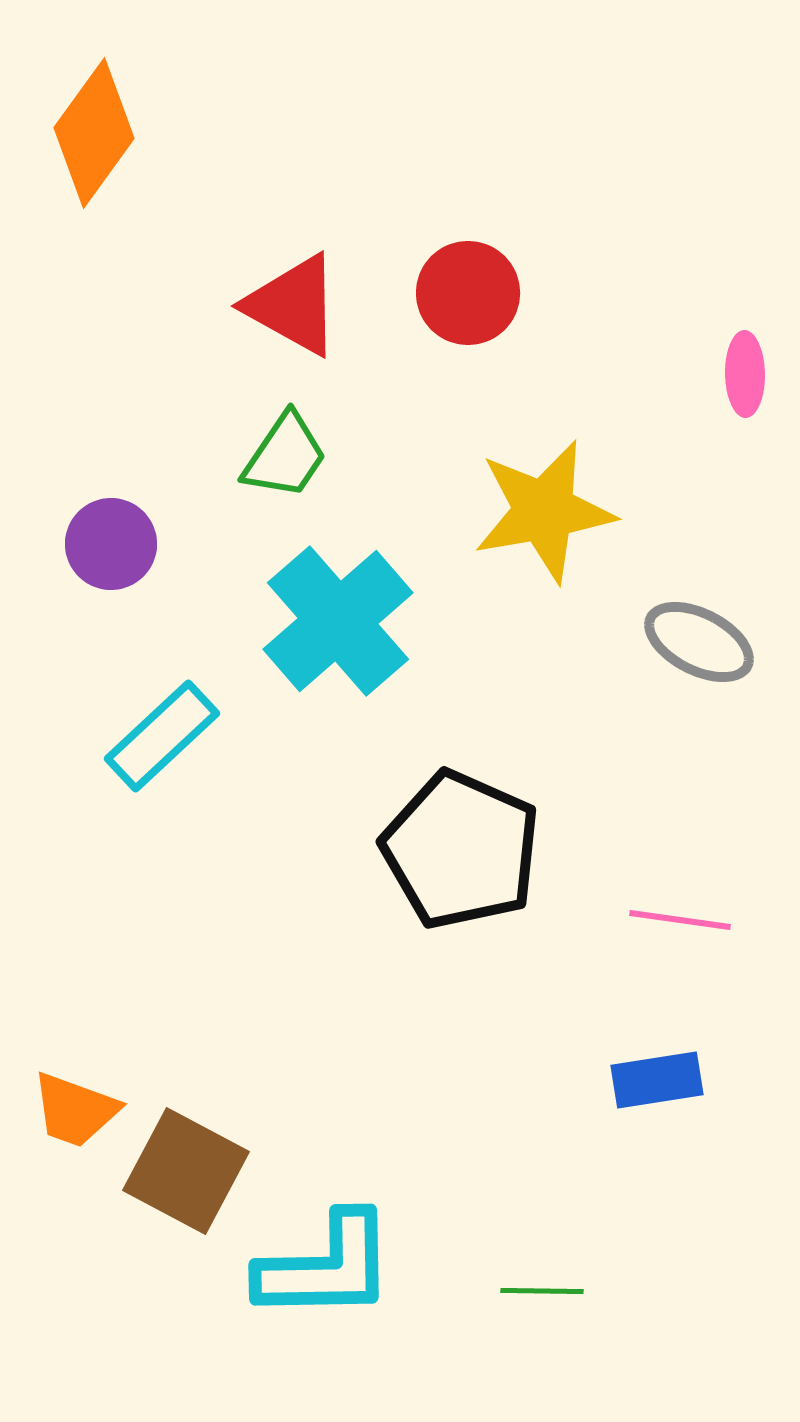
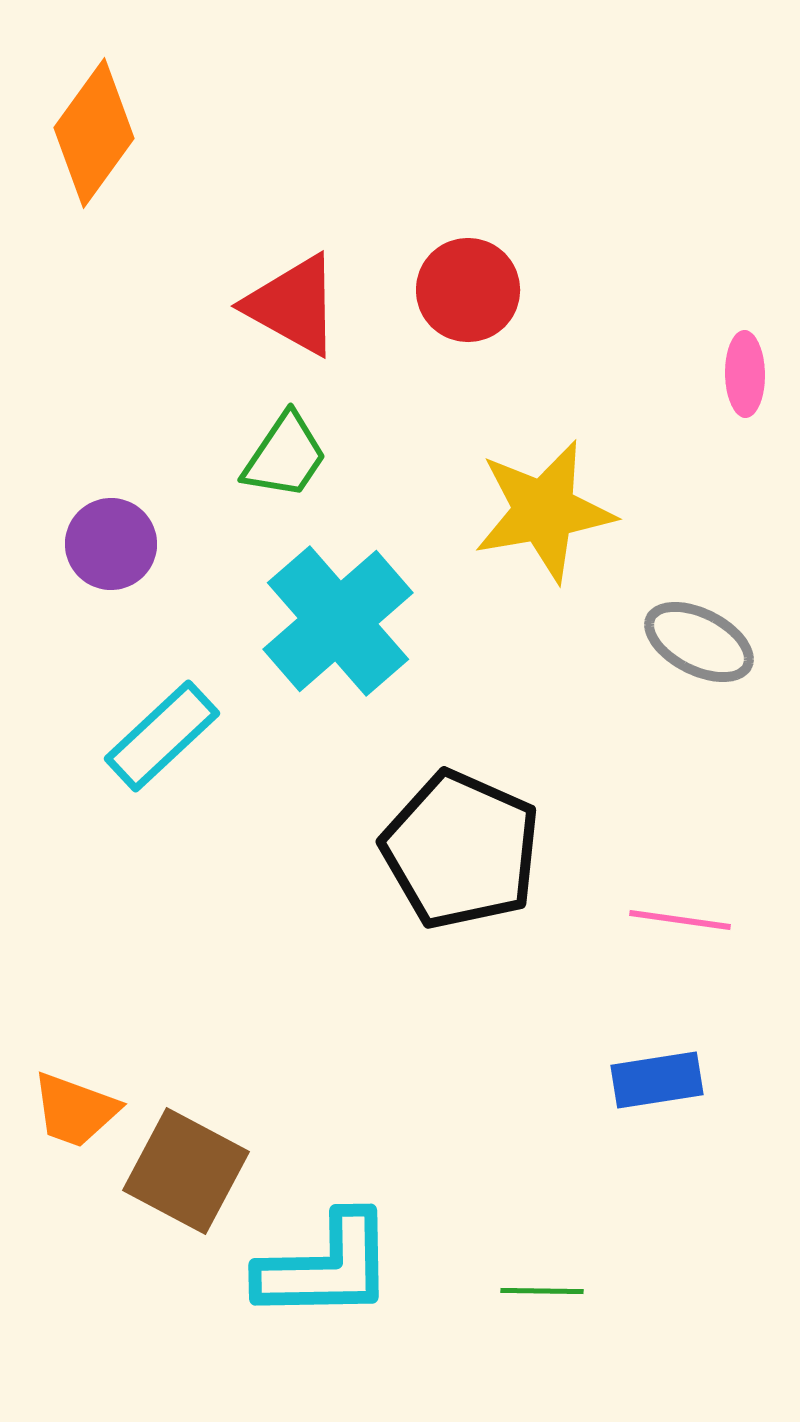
red circle: moved 3 px up
